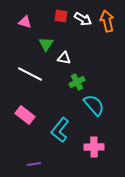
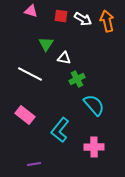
pink triangle: moved 6 px right, 11 px up
green cross: moved 3 px up
